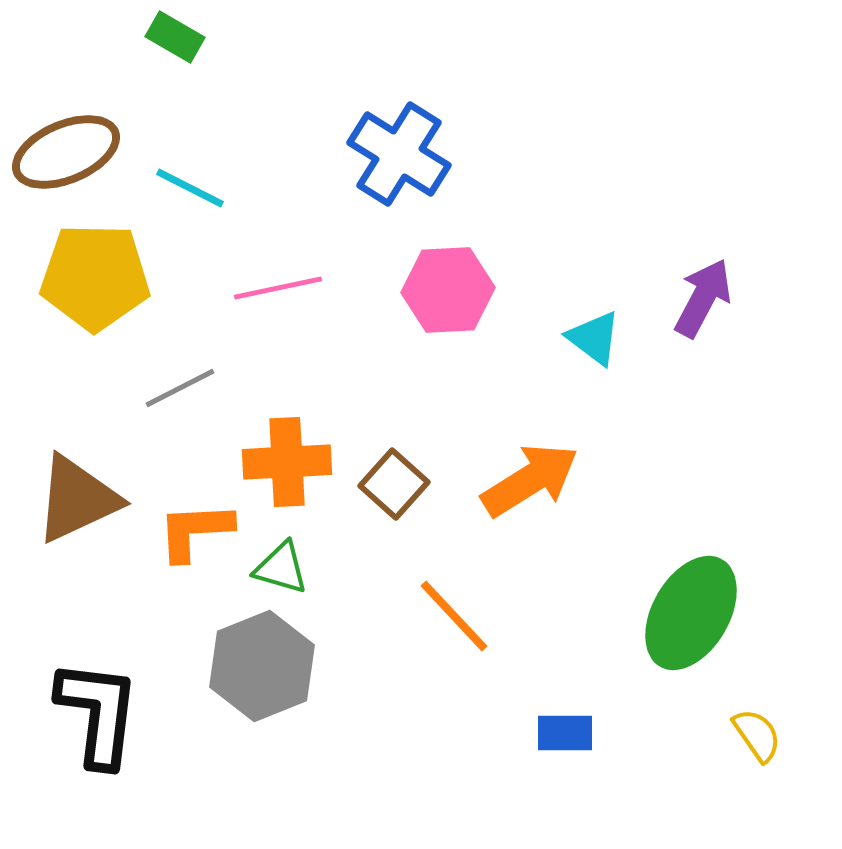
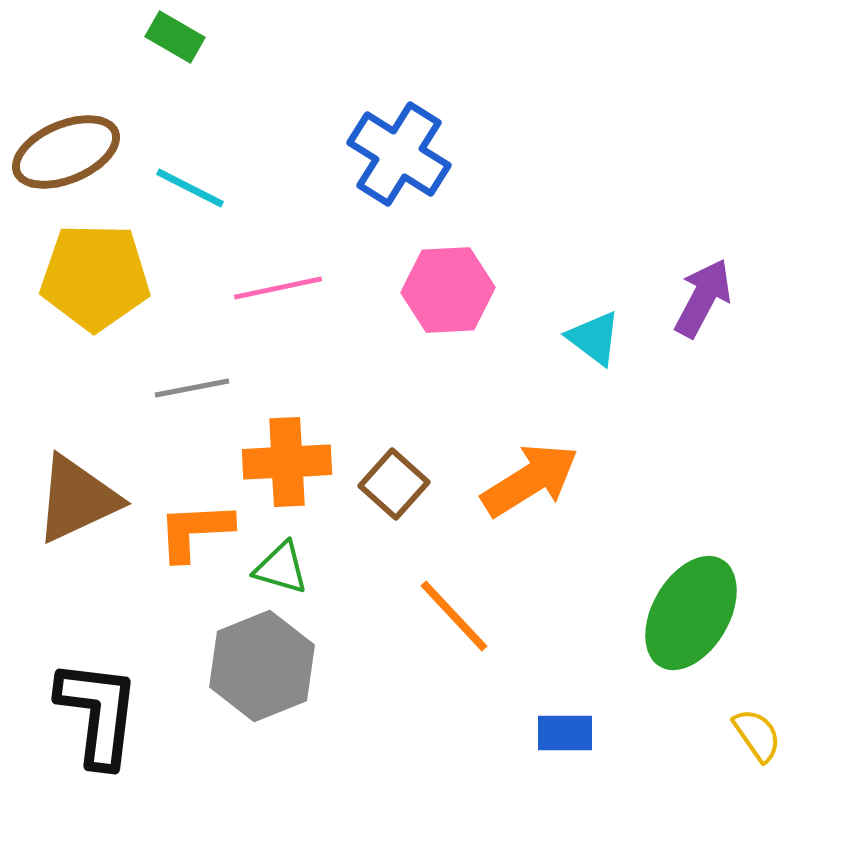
gray line: moved 12 px right; rotated 16 degrees clockwise
